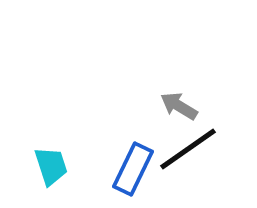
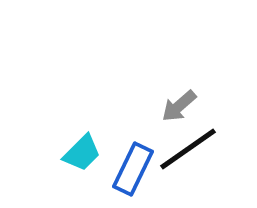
gray arrow: rotated 72 degrees counterclockwise
cyan trapezoid: moved 31 px right, 13 px up; rotated 63 degrees clockwise
